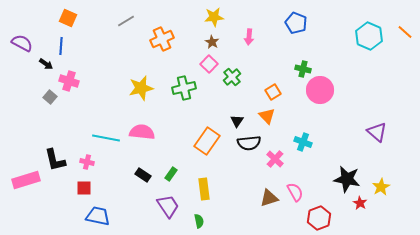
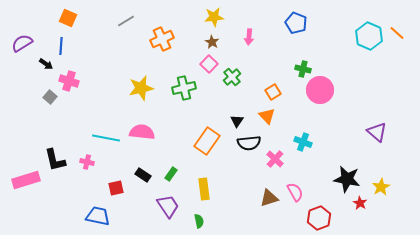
orange line at (405, 32): moved 8 px left, 1 px down
purple semicircle at (22, 43): rotated 60 degrees counterclockwise
red square at (84, 188): moved 32 px right; rotated 14 degrees counterclockwise
